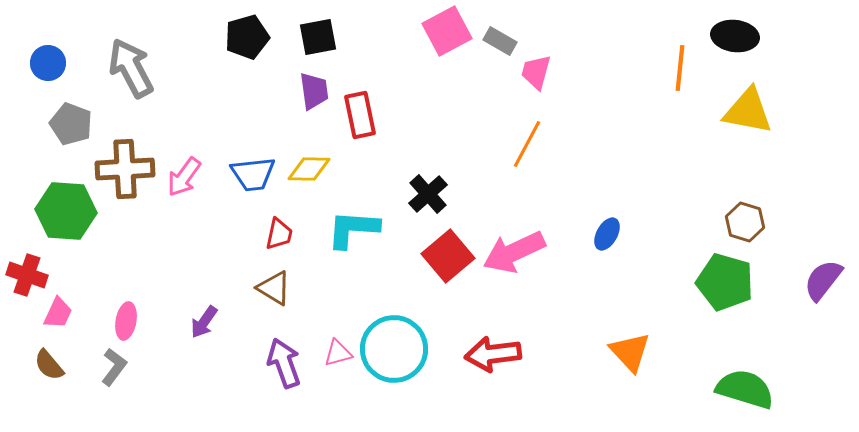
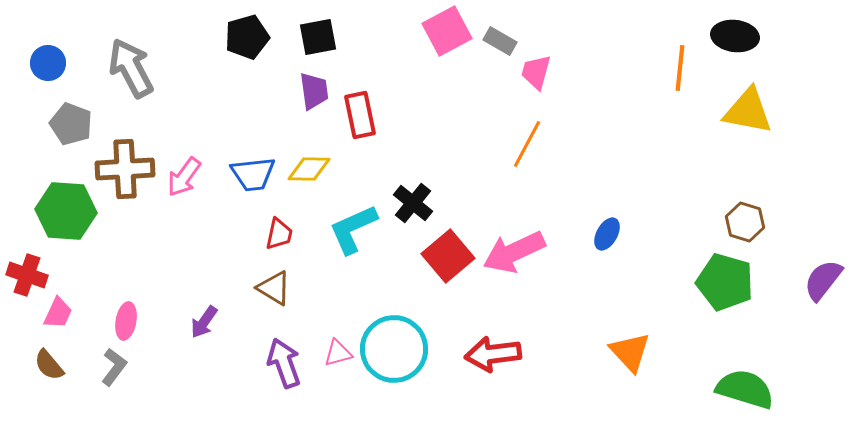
black cross at (428, 194): moved 15 px left, 9 px down; rotated 9 degrees counterclockwise
cyan L-shape at (353, 229): rotated 28 degrees counterclockwise
